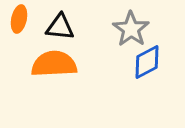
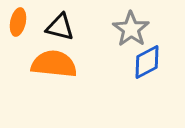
orange ellipse: moved 1 px left, 3 px down
black triangle: rotated 8 degrees clockwise
orange semicircle: rotated 9 degrees clockwise
